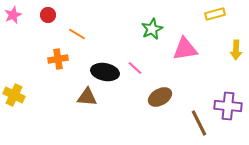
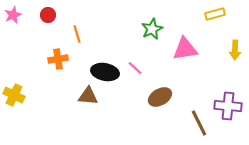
orange line: rotated 42 degrees clockwise
yellow arrow: moved 1 px left
brown triangle: moved 1 px right, 1 px up
